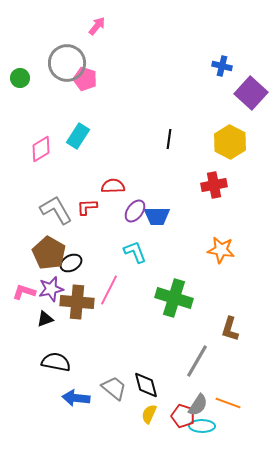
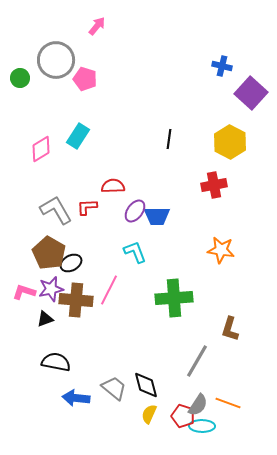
gray circle: moved 11 px left, 3 px up
green cross: rotated 21 degrees counterclockwise
brown cross: moved 1 px left, 2 px up
